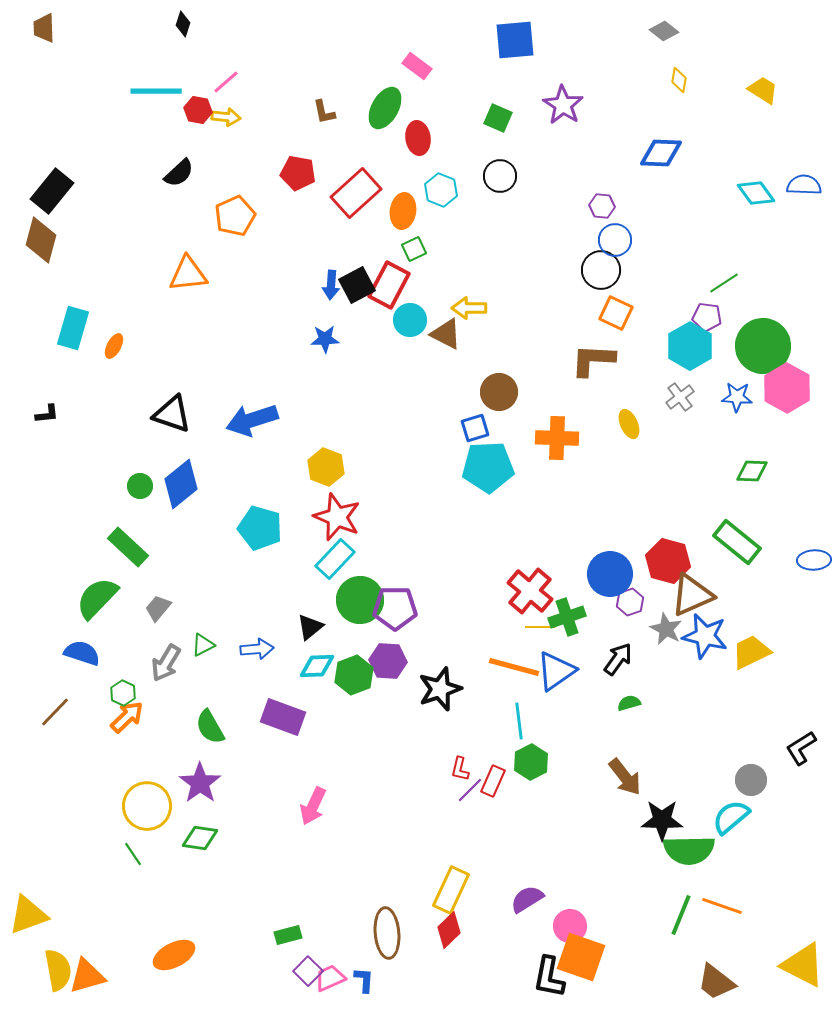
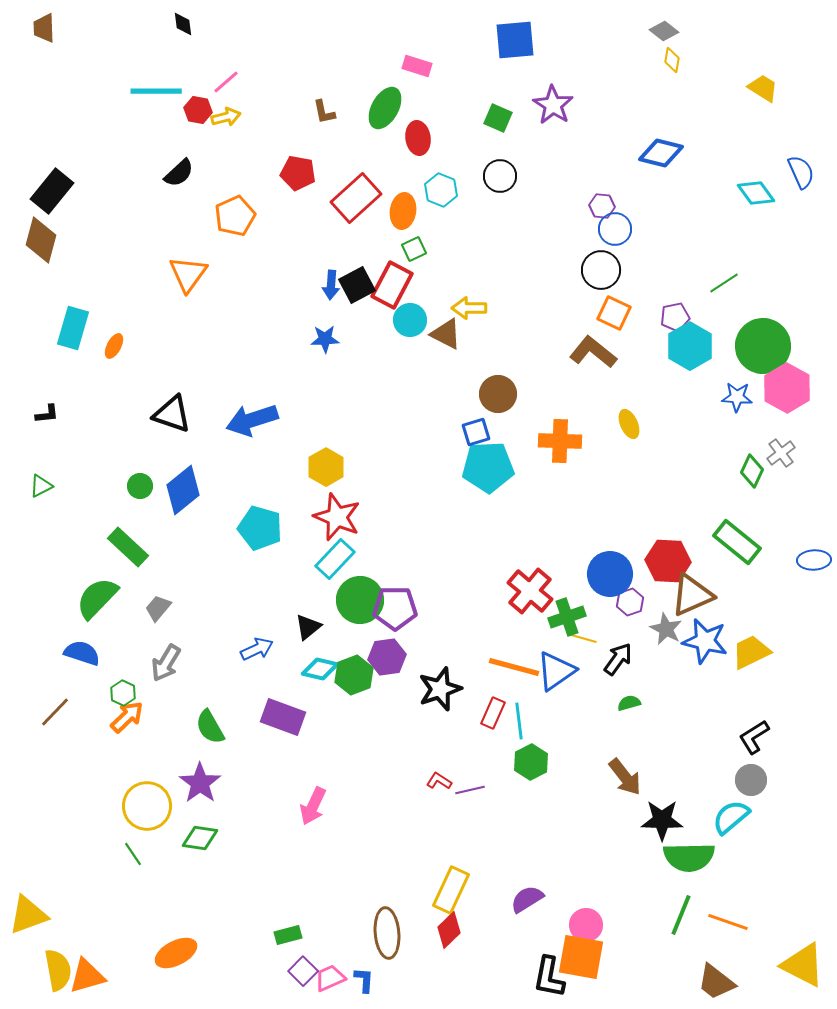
black diamond at (183, 24): rotated 25 degrees counterclockwise
pink rectangle at (417, 66): rotated 20 degrees counterclockwise
yellow diamond at (679, 80): moved 7 px left, 20 px up
yellow trapezoid at (763, 90): moved 2 px up
purple star at (563, 105): moved 10 px left
yellow arrow at (226, 117): rotated 20 degrees counterclockwise
blue diamond at (661, 153): rotated 12 degrees clockwise
blue semicircle at (804, 185): moved 3 px left, 13 px up; rotated 64 degrees clockwise
red rectangle at (356, 193): moved 5 px down
blue circle at (615, 240): moved 11 px up
orange triangle at (188, 274): rotated 48 degrees counterclockwise
red rectangle at (389, 285): moved 3 px right
orange square at (616, 313): moved 2 px left
purple pentagon at (707, 317): moved 32 px left; rotated 20 degrees counterclockwise
brown L-shape at (593, 360): moved 8 px up; rotated 36 degrees clockwise
brown circle at (499, 392): moved 1 px left, 2 px down
gray cross at (680, 397): moved 101 px right, 56 px down
blue square at (475, 428): moved 1 px right, 4 px down
orange cross at (557, 438): moved 3 px right, 3 px down
yellow hexagon at (326, 467): rotated 9 degrees clockwise
green diamond at (752, 471): rotated 68 degrees counterclockwise
blue diamond at (181, 484): moved 2 px right, 6 px down
red hexagon at (668, 561): rotated 12 degrees counterclockwise
black triangle at (310, 627): moved 2 px left
yellow line at (540, 627): moved 42 px right, 11 px down; rotated 16 degrees clockwise
blue star at (705, 636): moved 5 px down
green triangle at (203, 645): moved 162 px left, 159 px up
blue arrow at (257, 649): rotated 20 degrees counterclockwise
purple hexagon at (388, 661): moved 1 px left, 4 px up; rotated 12 degrees counterclockwise
cyan diamond at (317, 666): moved 3 px right, 3 px down; rotated 15 degrees clockwise
black L-shape at (801, 748): moved 47 px left, 11 px up
red L-shape at (460, 769): moved 21 px left, 12 px down; rotated 110 degrees clockwise
red rectangle at (493, 781): moved 68 px up
purple line at (470, 790): rotated 32 degrees clockwise
green semicircle at (689, 850): moved 7 px down
orange line at (722, 906): moved 6 px right, 16 px down
pink circle at (570, 926): moved 16 px right, 1 px up
orange ellipse at (174, 955): moved 2 px right, 2 px up
orange square at (581, 957): rotated 9 degrees counterclockwise
purple square at (308, 971): moved 5 px left
